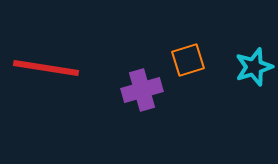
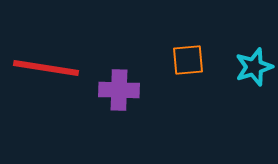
orange square: rotated 12 degrees clockwise
purple cross: moved 23 px left; rotated 18 degrees clockwise
